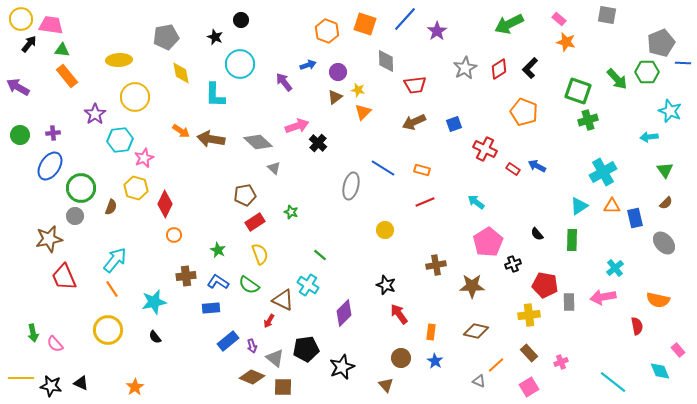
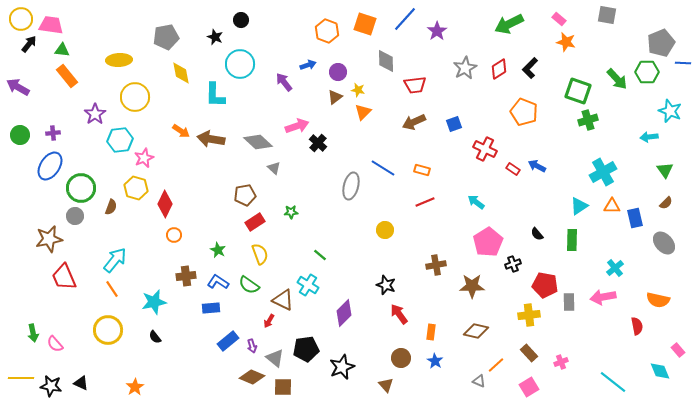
green star at (291, 212): rotated 24 degrees counterclockwise
